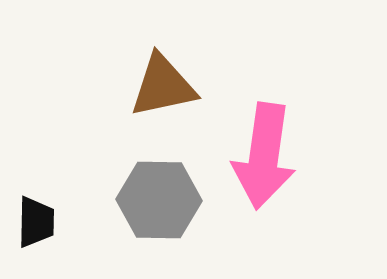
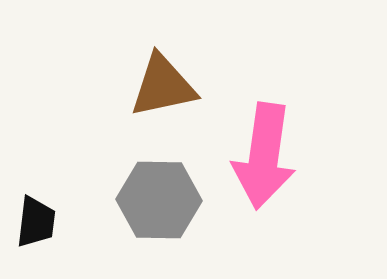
black trapezoid: rotated 6 degrees clockwise
